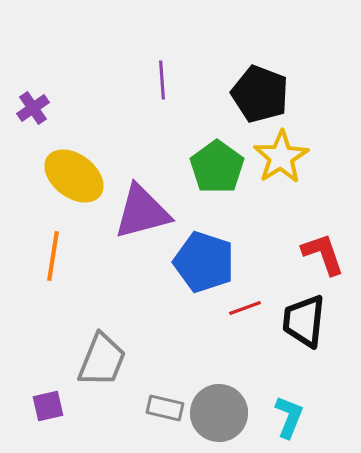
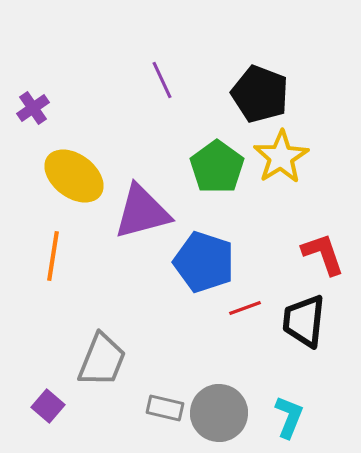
purple line: rotated 21 degrees counterclockwise
purple square: rotated 36 degrees counterclockwise
